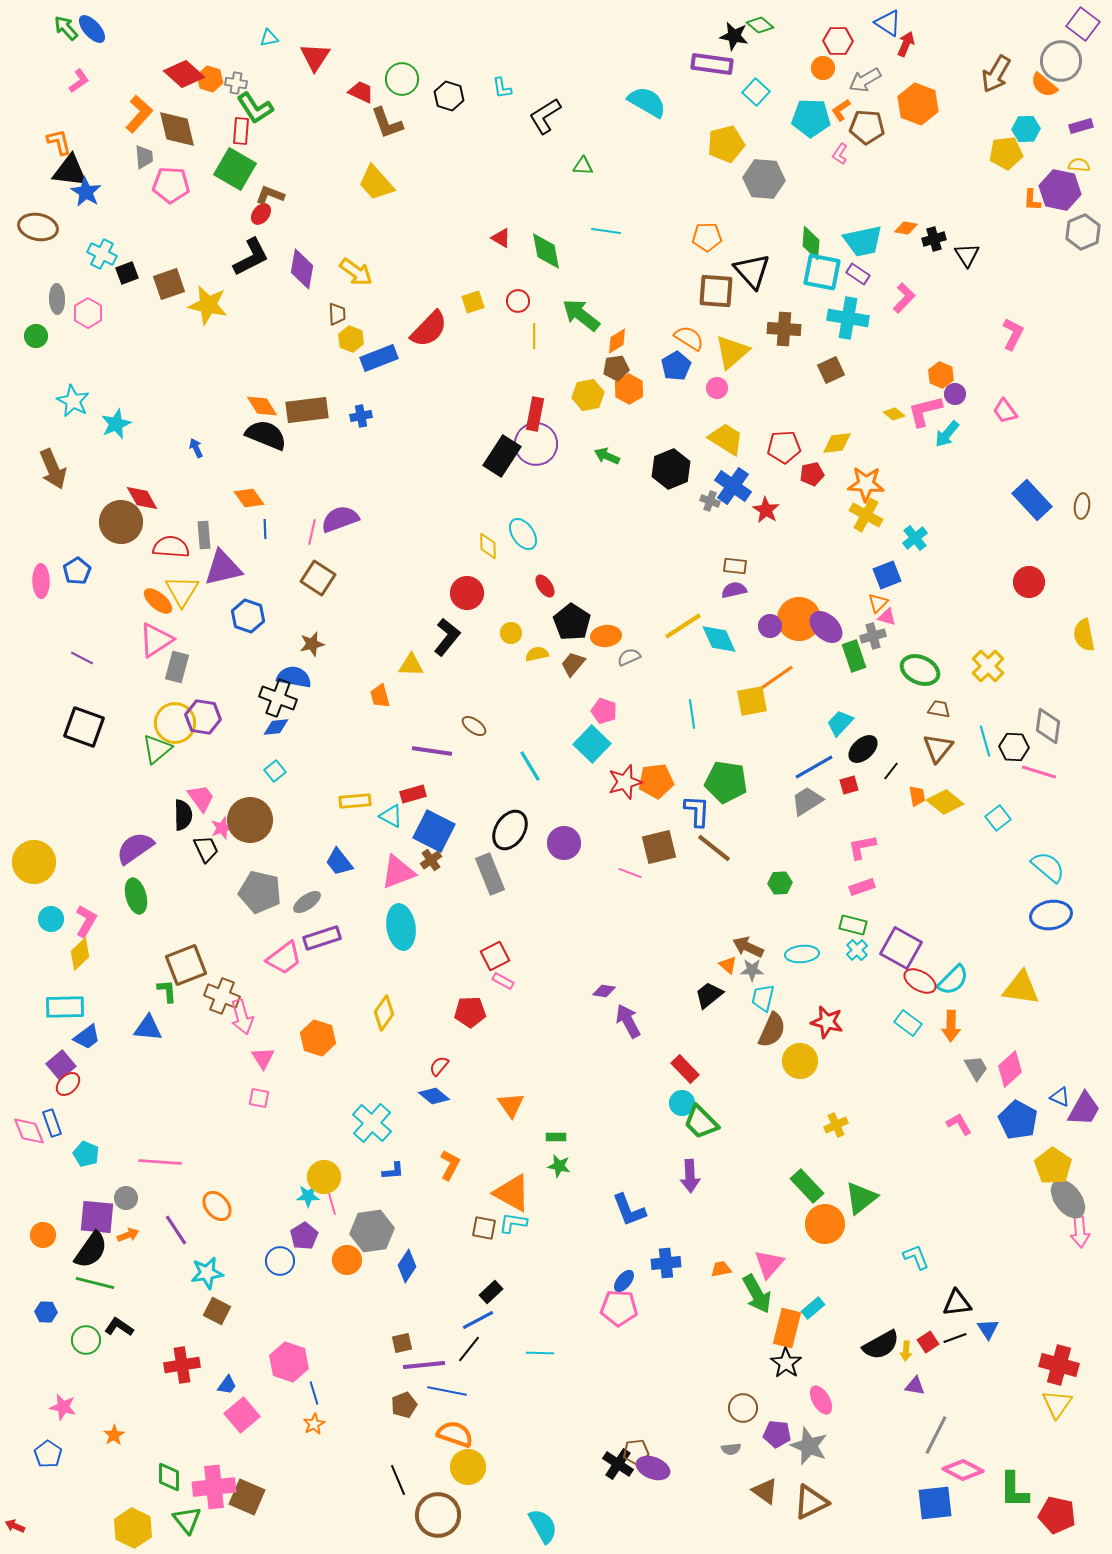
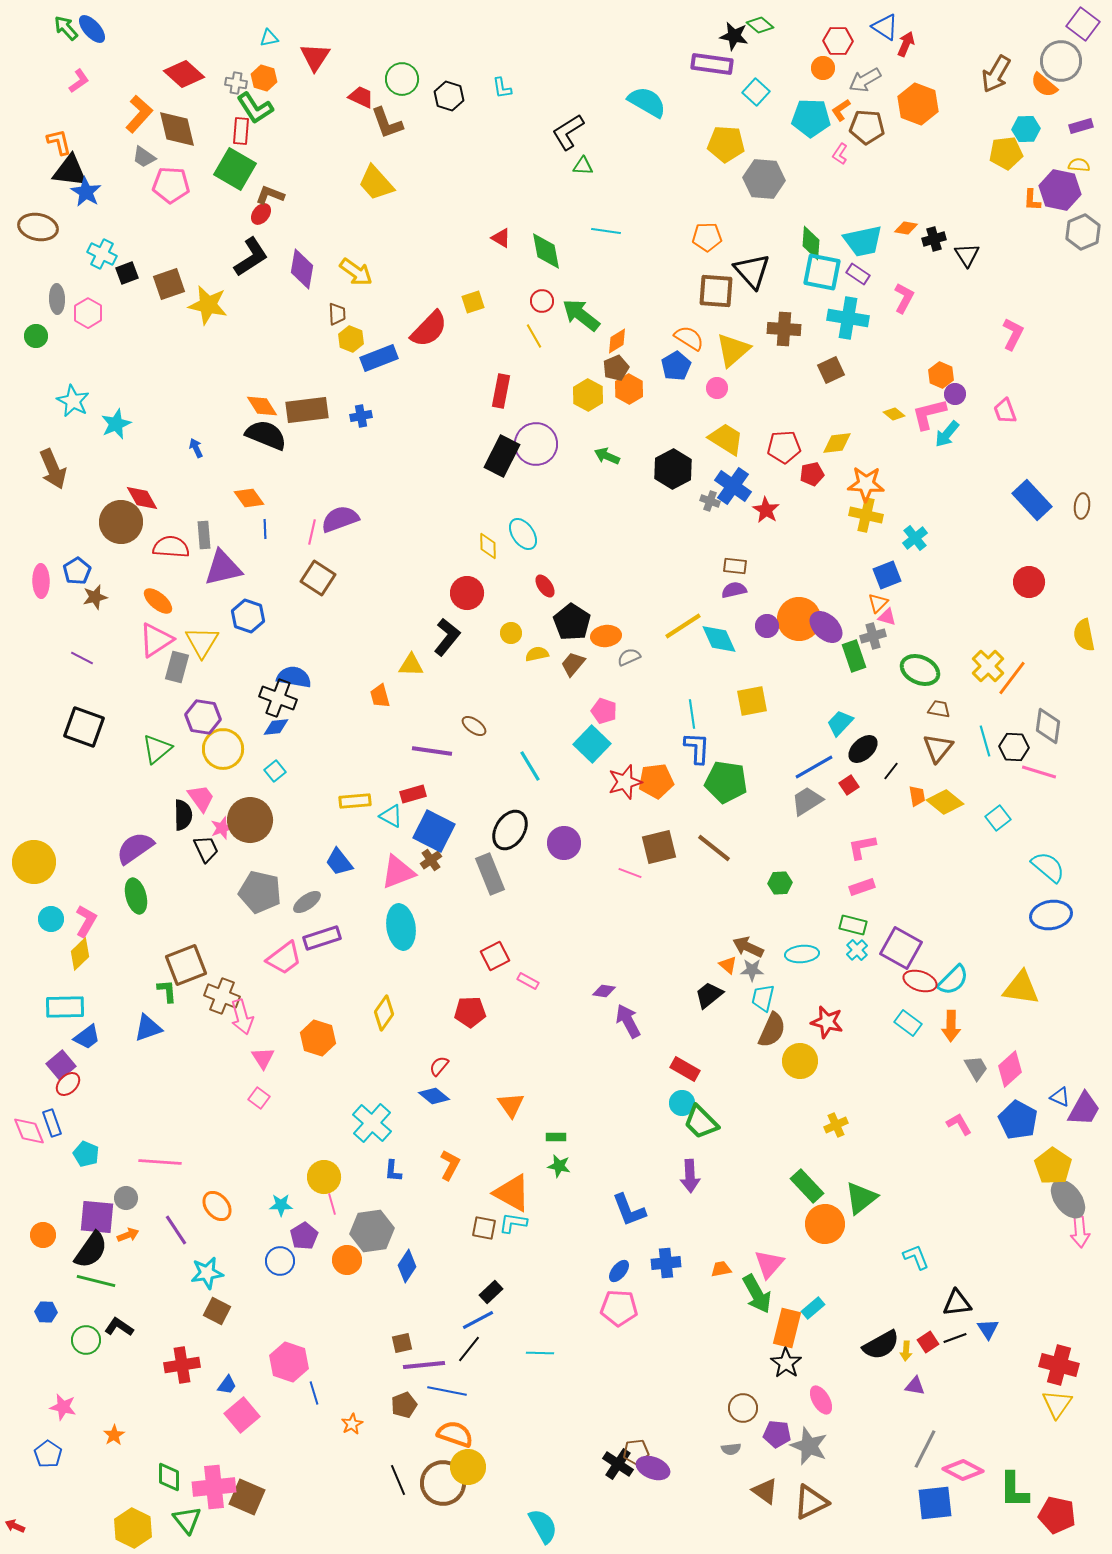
blue triangle at (888, 23): moved 3 px left, 4 px down
orange hexagon at (210, 79): moved 54 px right, 1 px up
red trapezoid at (361, 92): moved 5 px down
black L-shape at (545, 116): moved 23 px right, 16 px down
yellow pentagon at (726, 144): rotated 18 degrees clockwise
gray trapezoid at (144, 157): rotated 130 degrees clockwise
black L-shape at (251, 257): rotated 6 degrees counterclockwise
pink L-shape at (904, 298): rotated 16 degrees counterclockwise
red circle at (518, 301): moved 24 px right
yellow line at (534, 336): rotated 30 degrees counterclockwise
yellow triangle at (732, 352): moved 1 px right, 2 px up
brown pentagon at (616, 368): rotated 15 degrees counterclockwise
yellow hexagon at (588, 395): rotated 20 degrees counterclockwise
pink L-shape at (925, 411): moved 4 px right, 3 px down
pink trapezoid at (1005, 411): rotated 16 degrees clockwise
red rectangle at (535, 414): moved 34 px left, 23 px up
black rectangle at (502, 456): rotated 6 degrees counterclockwise
black hexagon at (671, 469): moved 2 px right; rotated 6 degrees counterclockwise
yellow cross at (866, 515): rotated 16 degrees counterclockwise
yellow triangle at (182, 591): moved 20 px right, 51 px down
purple circle at (770, 626): moved 3 px left
brown star at (312, 644): moved 217 px left, 47 px up
orange line at (776, 678): moved 236 px right; rotated 18 degrees counterclockwise
yellow circle at (175, 723): moved 48 px right, 26 px down
red square at (849, 785): rotated 18 degrees counterclockwise
blue L-shape at (697, 811): moved 63 px up
pink rectangle at (503, 981): moved 25 px right
red ellipse at (920, 981): rotated 12 degrees counterclockwise
blue triangle at (148, 1028): rotated 24 degrees counterclockwise
red rectangle at (685, 1069): rotated 16 degrees counterclockwise
pink square at (259, 1098): rotated 25 degrees clockwise
blue L-shape at (393, 1171): rotated 100 degrees clockwise
cyan star at (308, 1196): moved 27 px left, 9 px down
blue ellipse at (624, 1281): moved 5 px left, 10 px up
green line at (95, 1283): moved 1 px right, 2 px up
orange star at (314, 1424): moved 38 px right
gray line at (936, 1435): moved 11 px left, 14 px down
brown circle at (438, 1515): moved 5 px right, 32 px up
